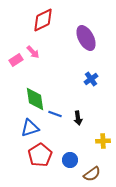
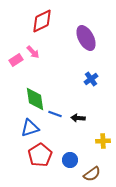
red diamond: moved 1 px left, 1 px down
black arrow: rotated 104 degrees clockwise
